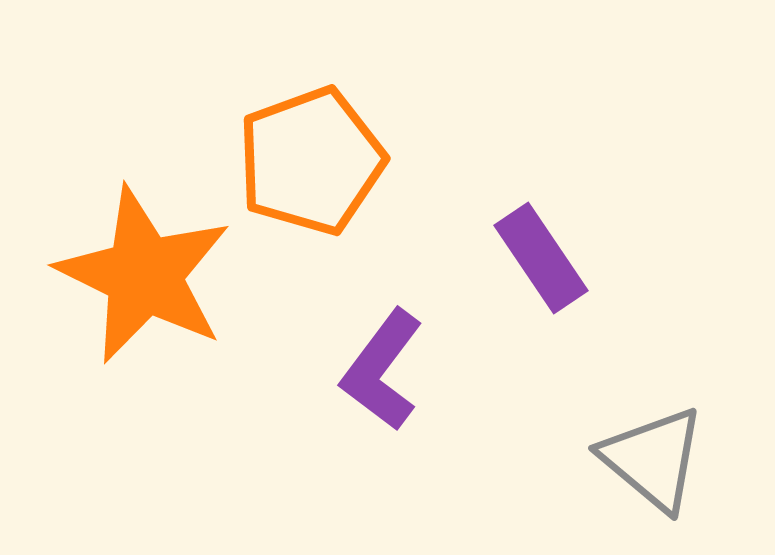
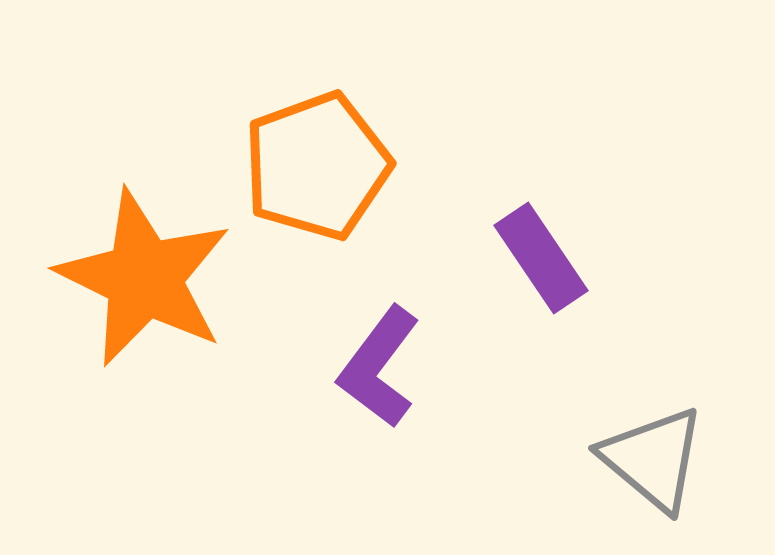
orange pentagon: moved 6 px right, 5 px down
orange star: moved 3 px down
purple L-shape: moved 3 px left, 3 px up
